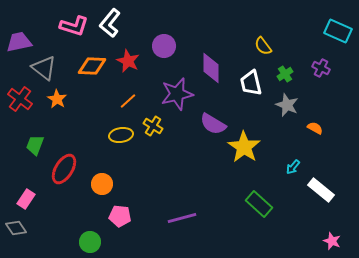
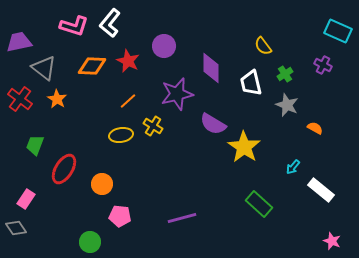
purple cross: moved 2 px right, 3 px up
